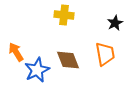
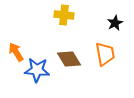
brown diamond: moved 1 px right, 1 px up; rotated 10 degrees counterclockwise
blue star: rotated 30 degrees clockwise
